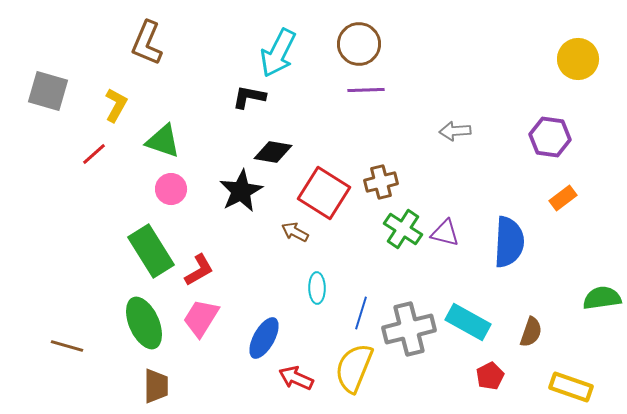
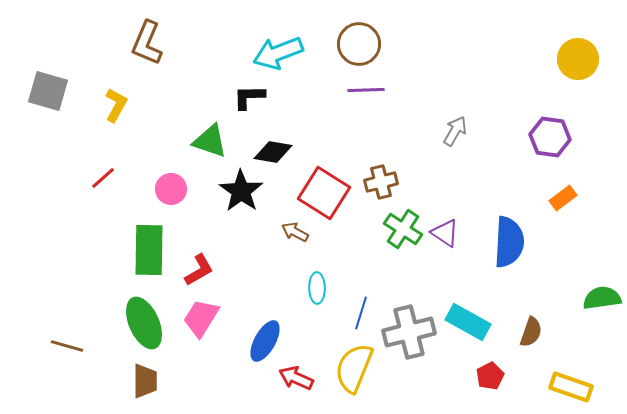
cyan arrow: rotated 42 degrees clockwise
black L-shape: rotated 12 degrees counterclockwise
gray arrow: rotated 124 degrees clockwise
green triangle: moved 47 px right
red line: moved 9 px right, 24 px down
black star: rotated 9 degrees counterclockwise
purple triangle: rotated 20 degrees clockwise
green rectangle: moved 2 px left, 1 px up; rotated 33 degrees clockwise
gray cross: moved 3 px down
blue ellipse: moved 1 px right, 3 px down
brown trapezoid: moved 11 px left, 5 px up
